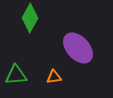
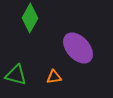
green triangle: rotated 20 degrees clockwise
